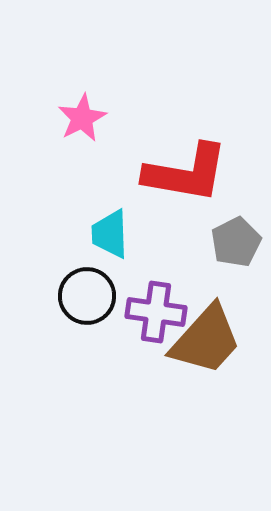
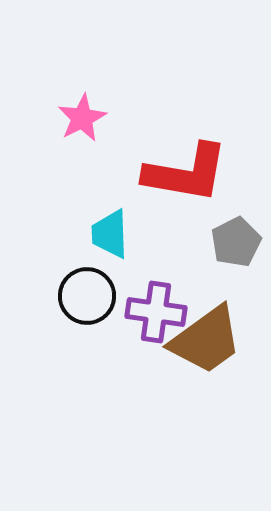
brown trapezoid: rotated 12 degrees clockwise
